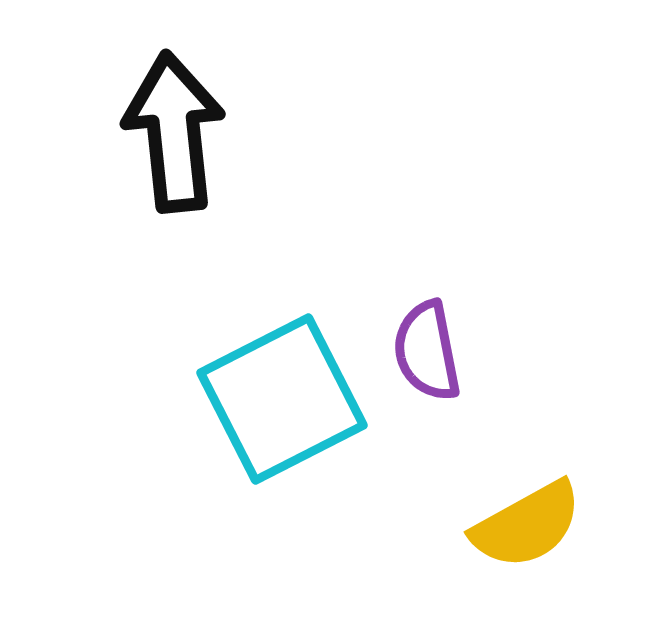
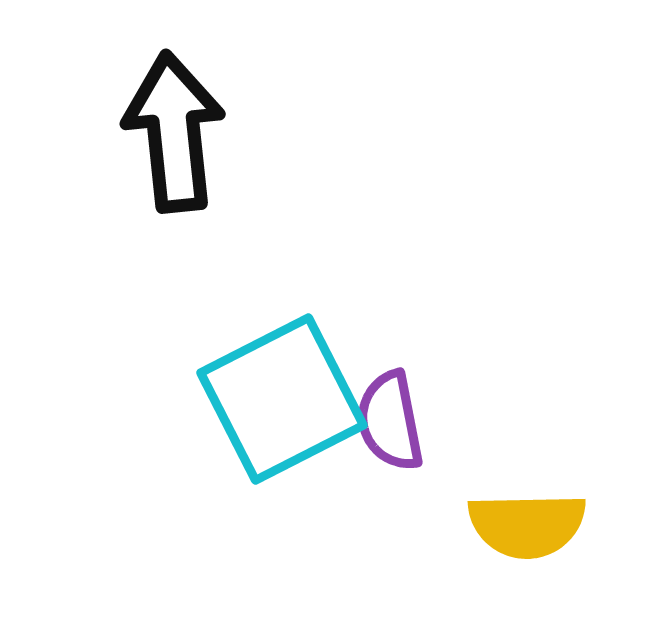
purple semicircle: moved 37 px left, 70 px down
yellow semicircle: rotated 28 degrees clockwise
